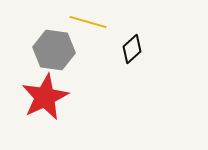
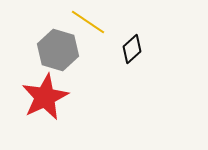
yellow line: rotated 18 degrees clockwise
gray hexagon: moved 4 px right; rotated 9 degrees clockwise
